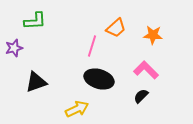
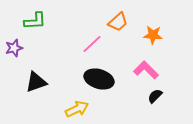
orange trapezoid: moved 2 px right, 6 px up
pink line: moved 2 px up; rotated 30 degrees clockwise
black semicircle: moved 14 px right
